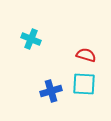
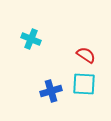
red semicircle: rotated 18 degrees clockwise
